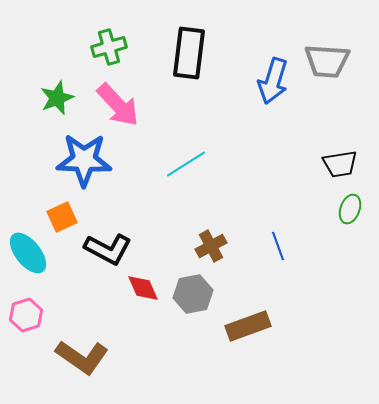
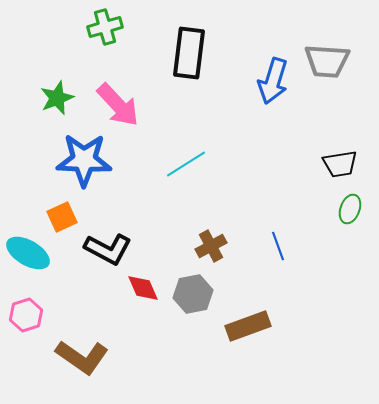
green cross: moved 4 px left, 20 px up
cyan ellipse: rotated 21 degrees counterclockwise
